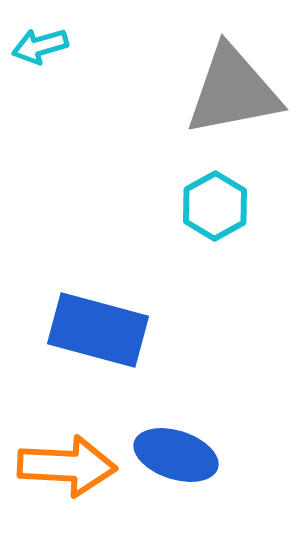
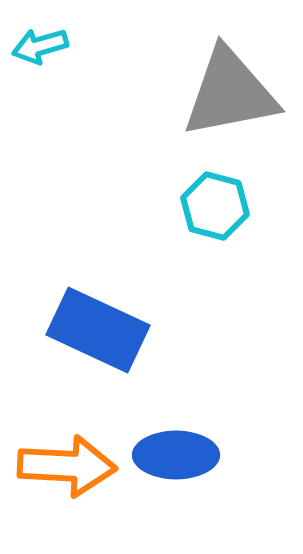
gray triangle: moved 3 px left, 2 px down
cyan hexagon: rotated 16 degrees counterclockwise
blue rectangle: rotated 10 degrees clockwise
blue ellipse: rotated 18 degrees counterclockwise
